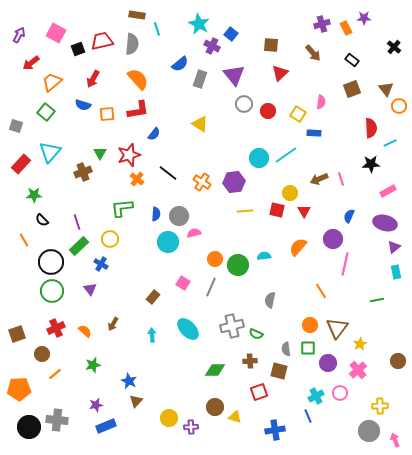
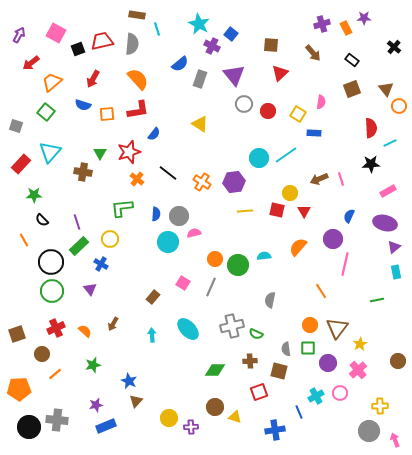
red star at (129, 155): moved 3 px up
brown cross at (83, 172): rotated 30 degrees clockwise
blue line at (308, 416): moved 9 px left, 4 px up
